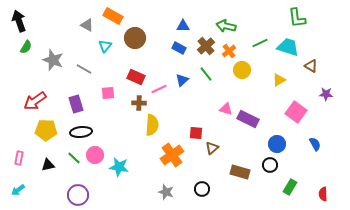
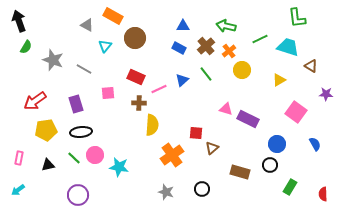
green line at (260, 43): moved 4 px up
yellow pentagon at (46, 130): rotated 10 degrees counterclockwise
